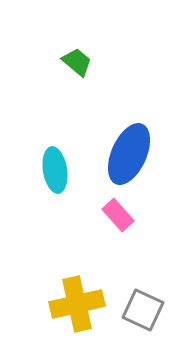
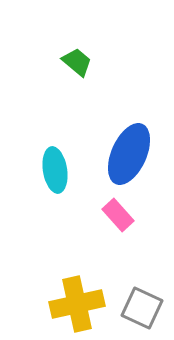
gray square: moved 1 px left, 2 px up
